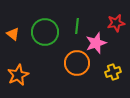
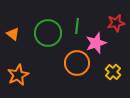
green circle: moved 3 px right, 1 px down
yellow cross: rotated 28 degrees counterclockwise
